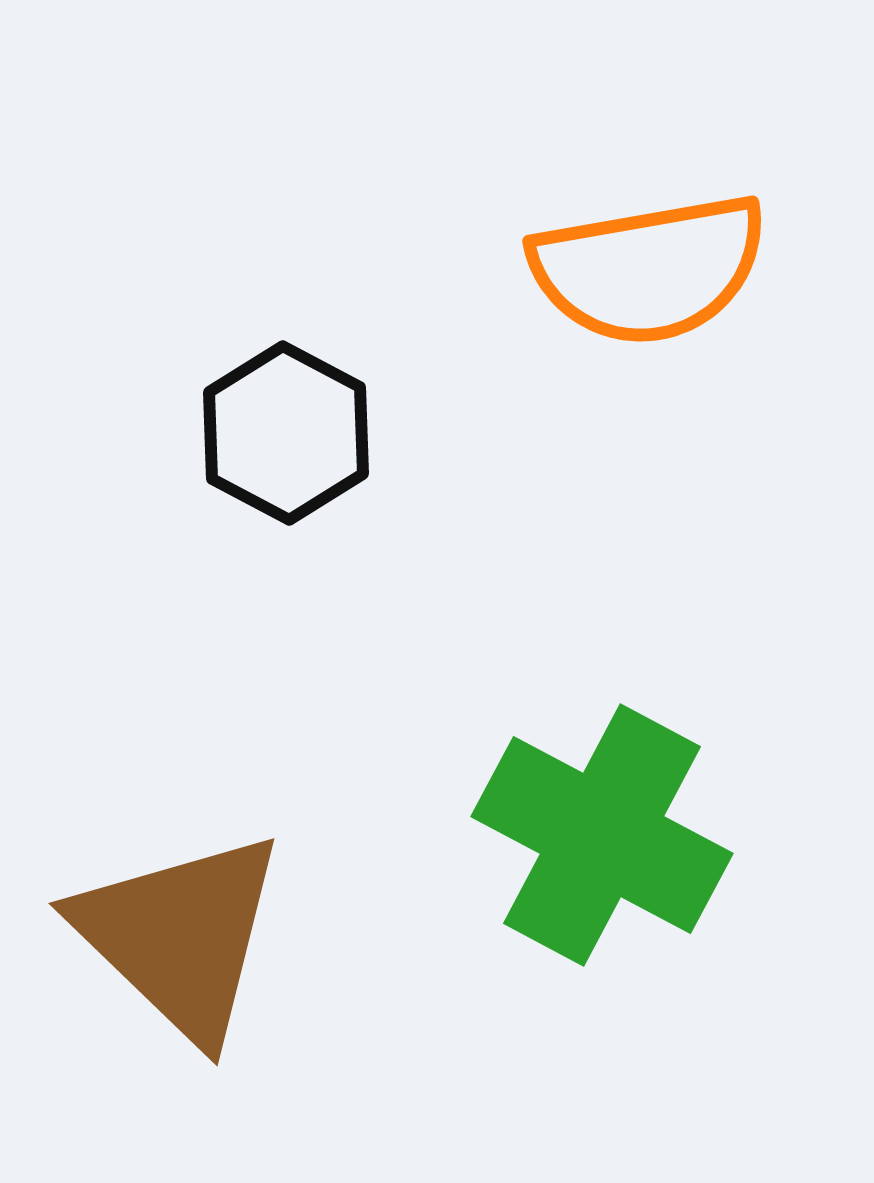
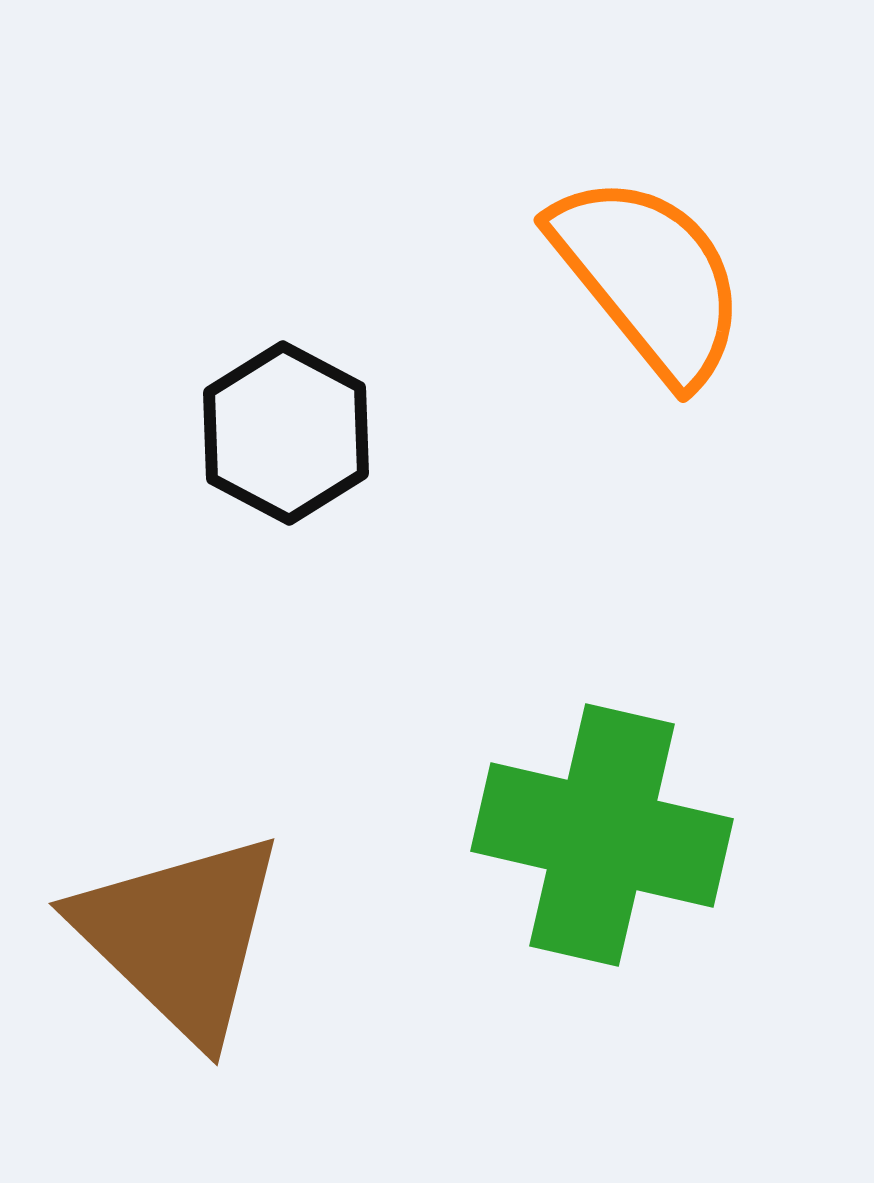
orange semicircle: moved 9 px down; rotated 119 degrees counterclockwise
green cross: rotated 15 degrees counterclockwise
